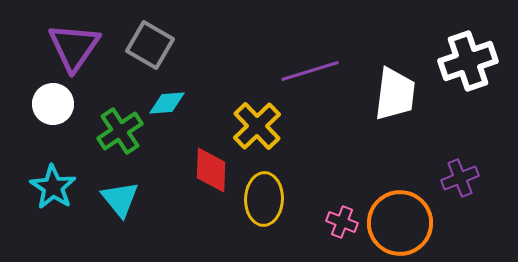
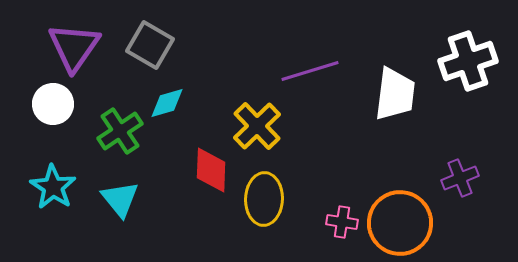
cyan diamond: rotated 12 degrees counterclockwise
pink cross: rotated 12 degrees counterclockwise
